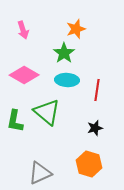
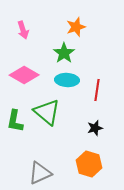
orange star: moved 2 px up
